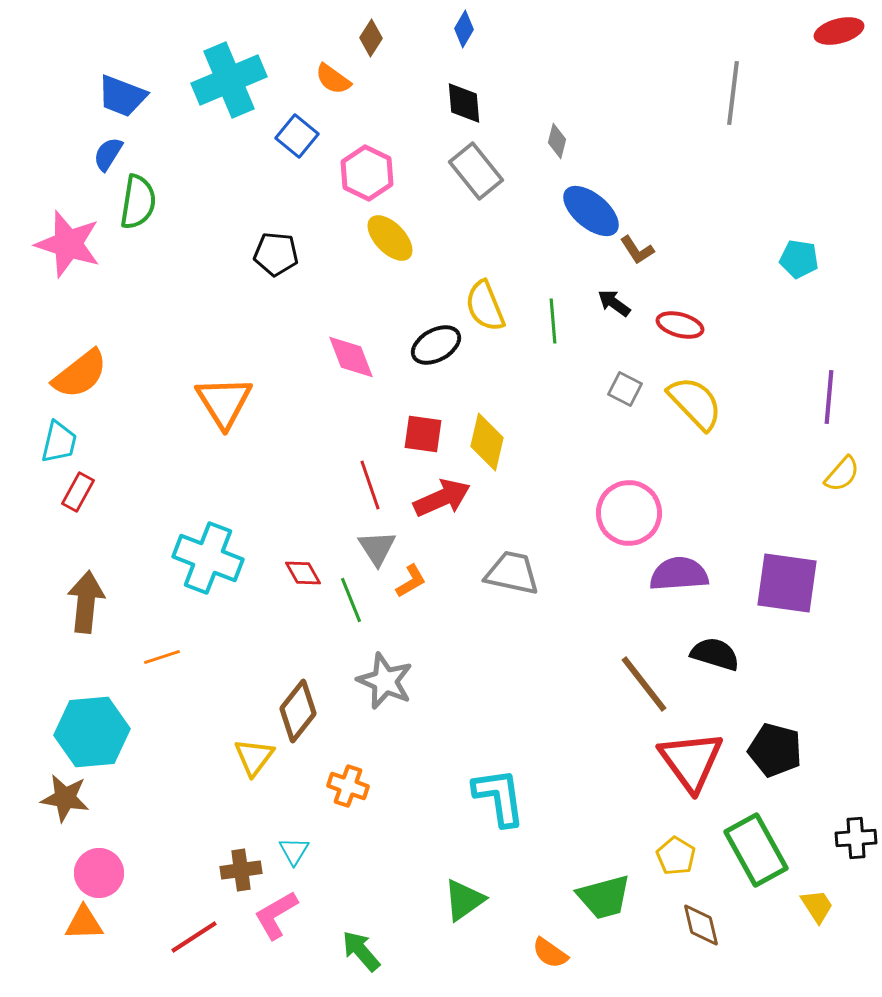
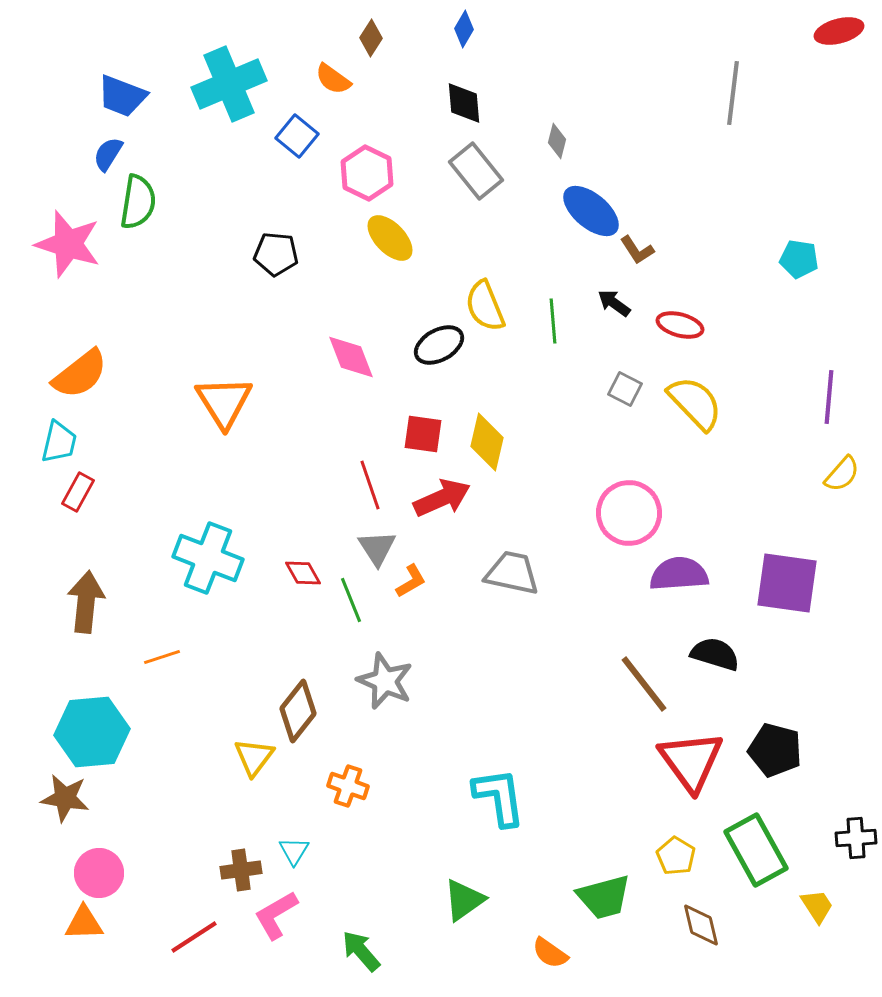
cyan cross at (229, 80): moved 4 px down
black ellipse at (436, 345): moved 3 px right
